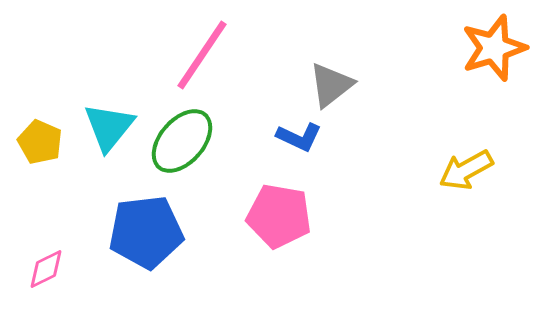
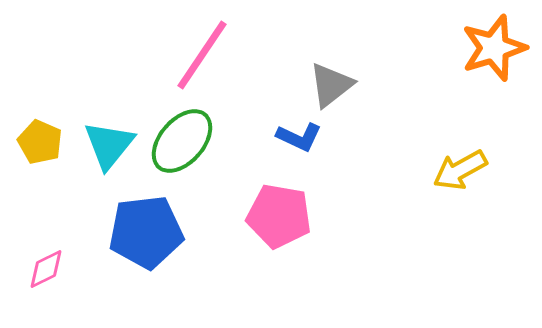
cyan triangle: moved 18 px down
yellow arrow: moved 6 px left
